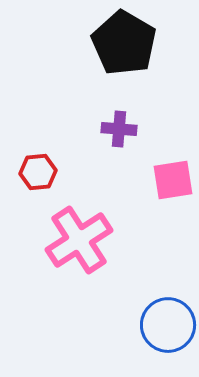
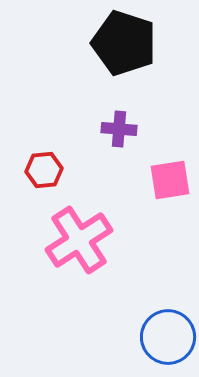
black pentagon: rotated 12 degrees counterclockwise
red hexagon: moved 6 px right, 2 px up
pink square: moved 3 px left
blue circle: moved 12 px down
